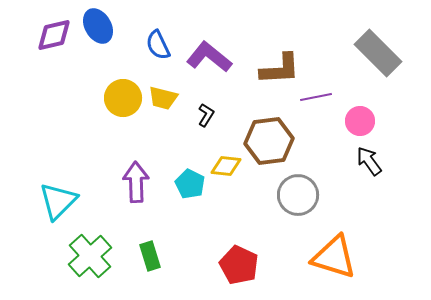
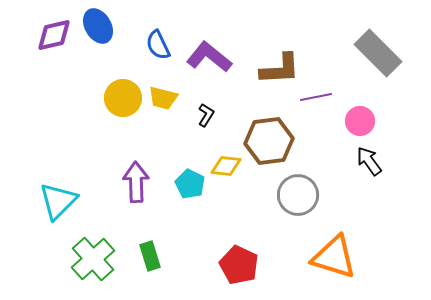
green cross: moved 3 px right, 3 px down
